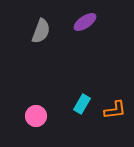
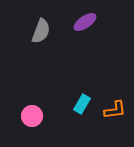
pink circle: moved 4 px left
